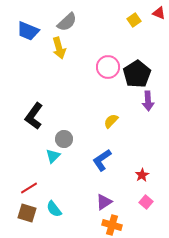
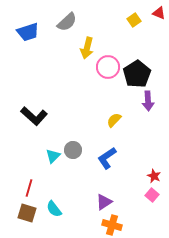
blue trapezoid: moved 1 px down; rotated 40 degrees counterclockwise
yellow arrow: moved 28 px right; rotated 30 degrees clockwise
black L-shape: rotated 84 degrees counterclockwise
yellow semicircle: moved 3 px right, 1 px up
gray circle: moved 9 px right, 11 px down
blue L-shape: moved 5 px right, 2 px up
red star: moved 12 px right, 1 px down; rotated 16 degrees counterclockwise
red line: rotated 42 degrees counterclockwise
pink square: moved 6 px right, 7 px up
